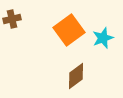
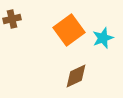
brown diamond: rotated 12 degrees clockwise
